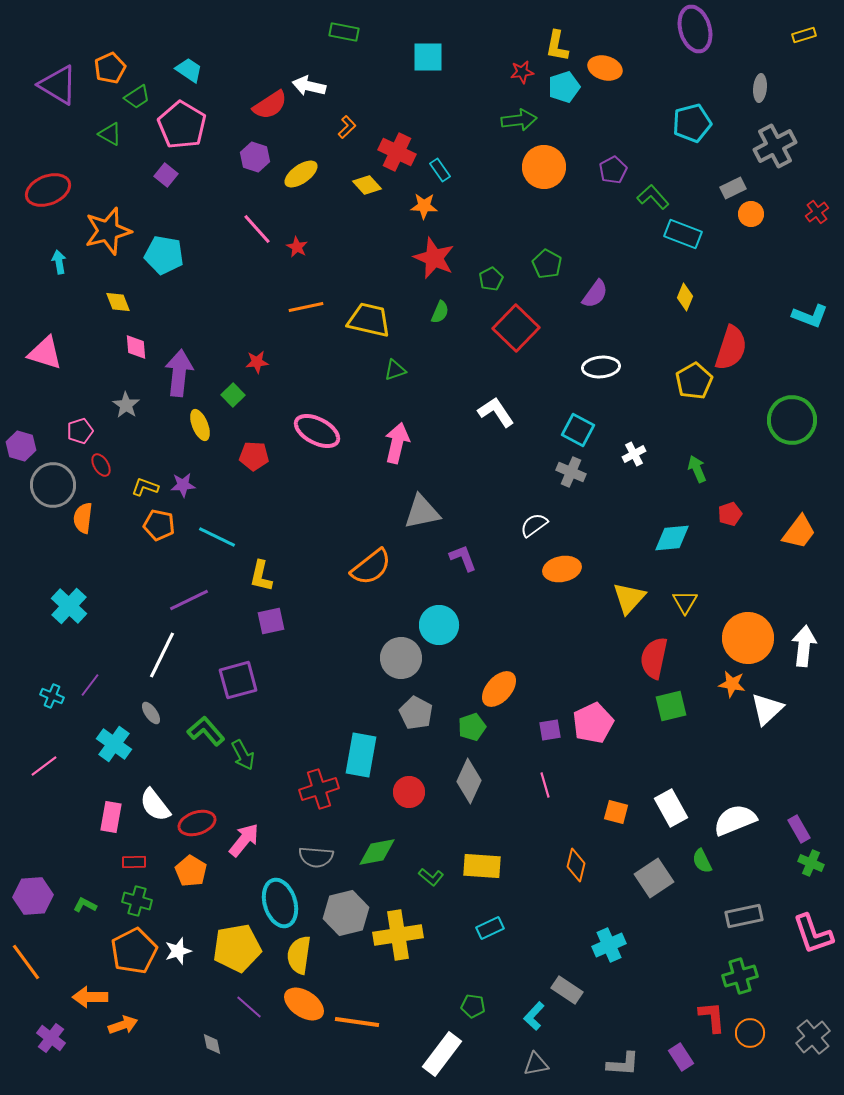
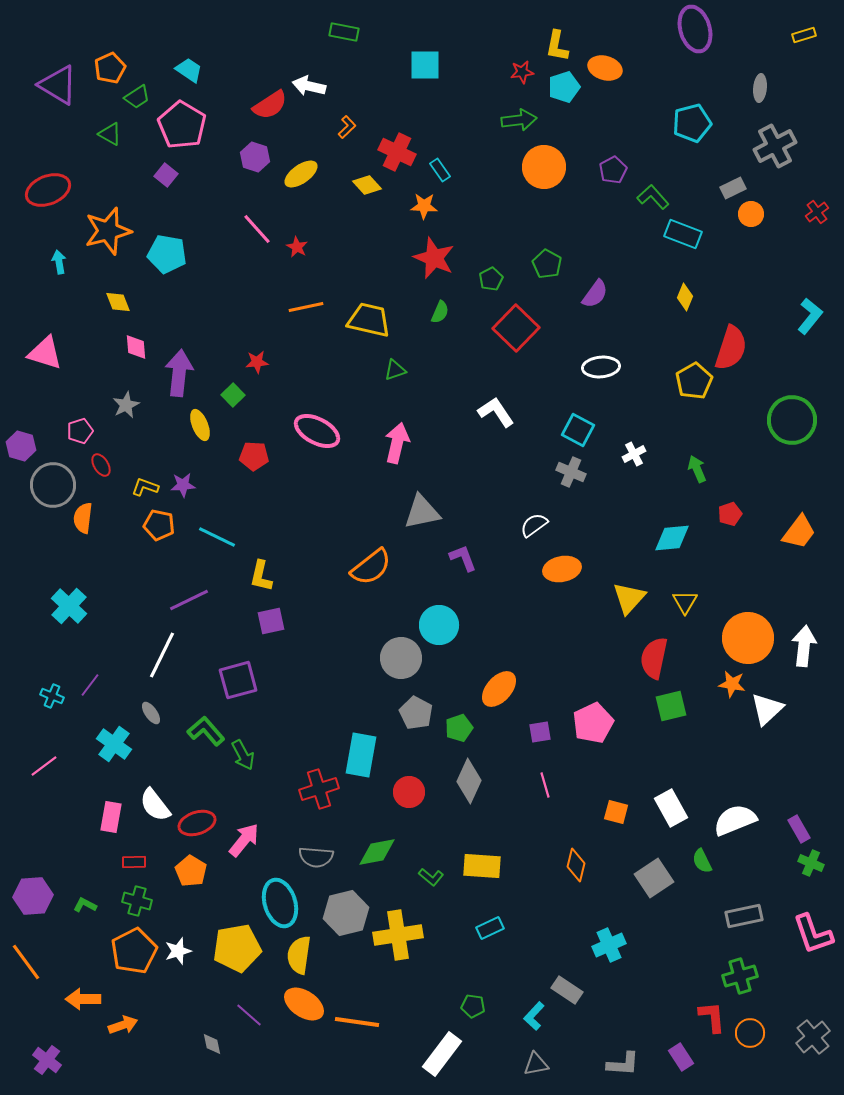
cyan square at (428, 57): moved 3 px left, 8 px down
cyan pentagon at (164, 255): moved 3 px right, 1 px up
cyan L-shape at (810, 316): rotated 72 degrees counterclockwise
gray star at (126, 405): rotated 12 degrees clockwise
green pentagon at (472, 727): moved 13 px left, 1 px down
purple square at (550, 730): moved 10 px left, 2 px down
orange arrow at (90, 997): moved 7 px left, 2 px down
purple line at (249, 1007): moved 8 px down
purple cross at (51, 1038): moved 4 px left, 22 px down
